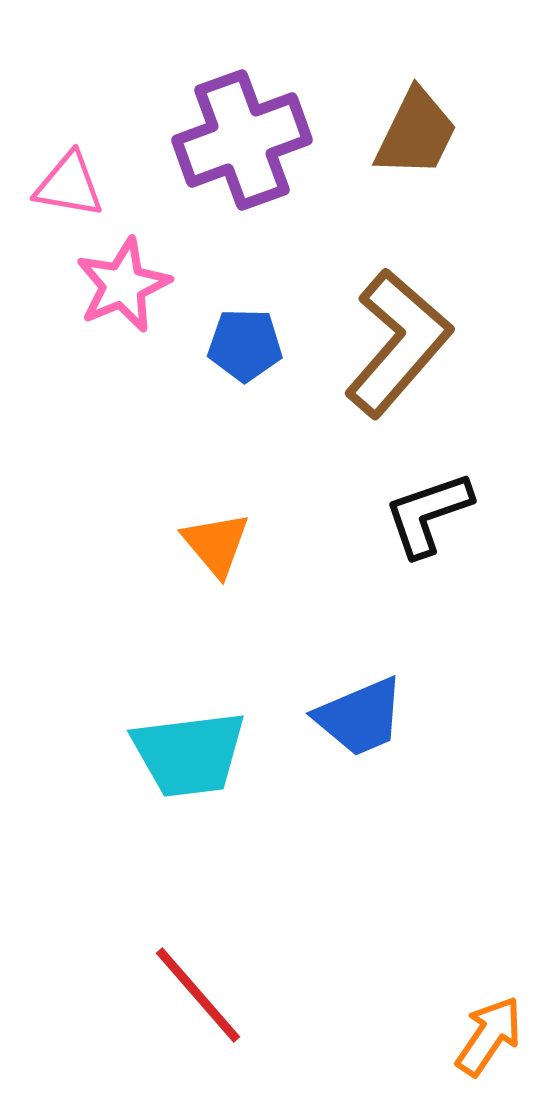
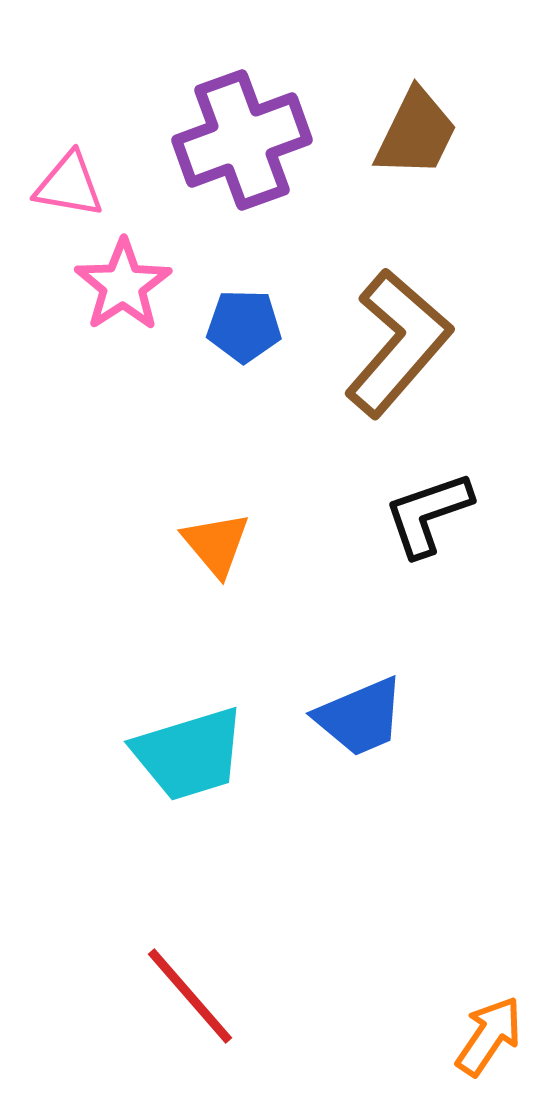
pink star: rotated 10 degrees counterclockwise
blue pentagon: moved 1 px left, 19 px up
cyan trapezoid: rotated 10 degrees counterclockwise
red line: moved 8 px left, 1 px down
